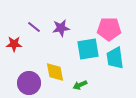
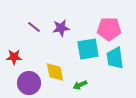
red star: moved 13 px down
